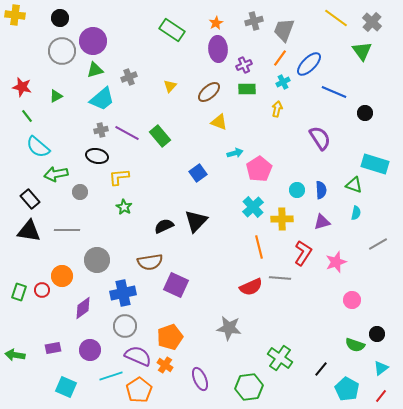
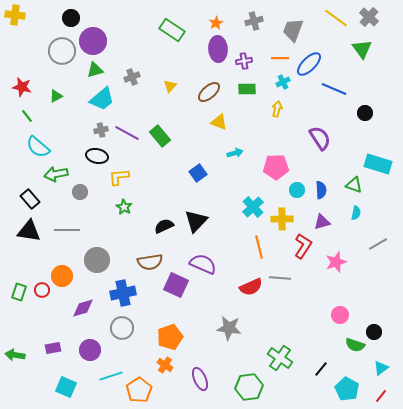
black circle at (60, 18): moved 11 px right
gray cross at (372, 22): moved 3 px left, 5 px up
gray trapezoid at (284, 30): moved 9 px right
green triangle at (362, 51): moved 2 px up
orange line at (280, 58): rotated 54 degrees clockwise
purple cross at (244, 65): moved 4 px up; rotated 14 degrees clockwise
gray cross at (129, 77): moved 3 px right
blue line at (334, 92): moved 3 px up
cyan rectangle at (375, 164): moved 3 px right
pink pentagon at (259, 169): moved 17 px right, 2 px up; rotated 30 degrees clockwise
red L-shape at (303, 253): moved 7 px up
pink circle at (352, 300): moved 12 px left, 15 px down
purple diamond at (83, 308): rotated 20 degrees clockwise
gray circle at (125, 326): moved 3 px left, 2 px down
black circle at (377, 334): moved 3 px left, 2 px up
purple semicircle at (138, 356): moved 65 px right, 92 px up
